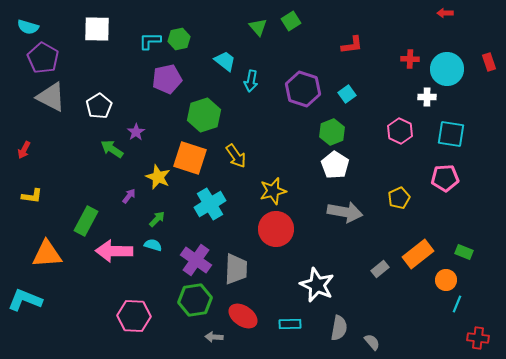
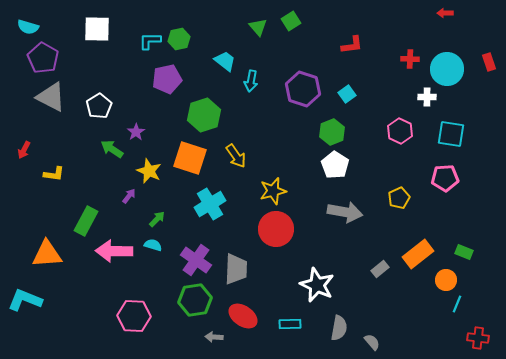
yellow star at (158, 177): moved 9 px left, 6 px up
yellow L-shape at (32, 196): moved 22 px right, 22 px up
